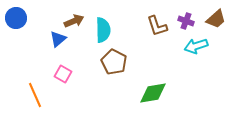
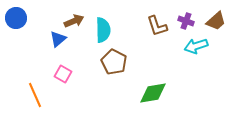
brown trapezoid: moved 2 px down
